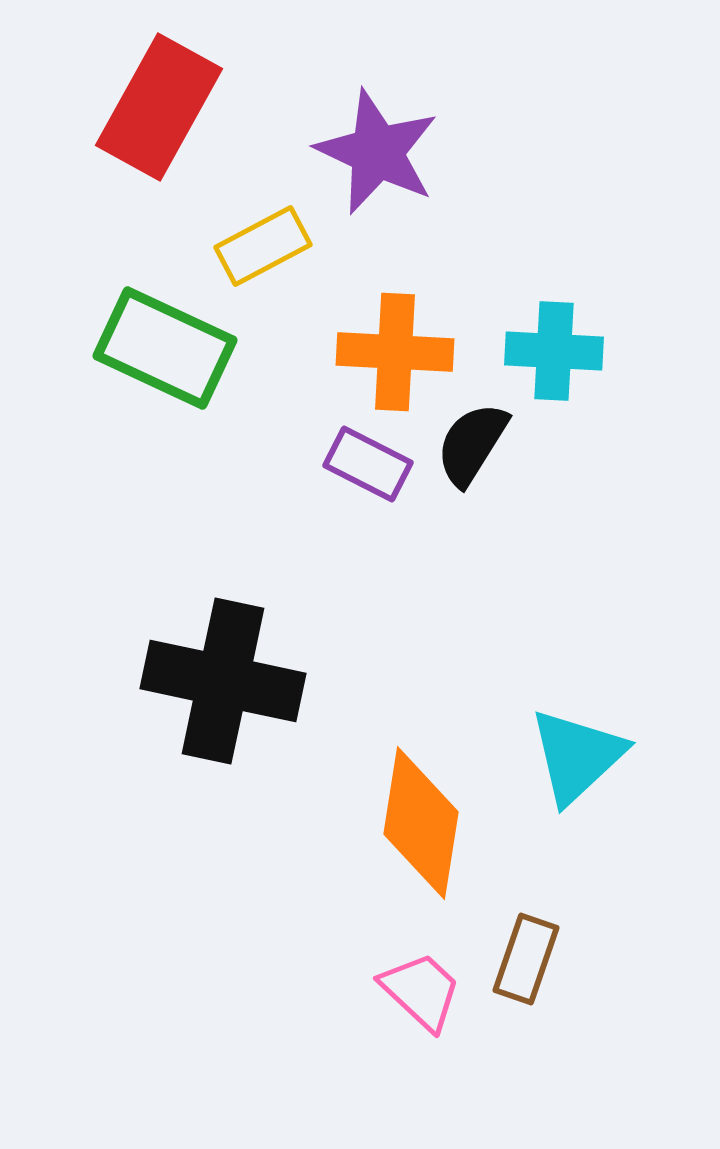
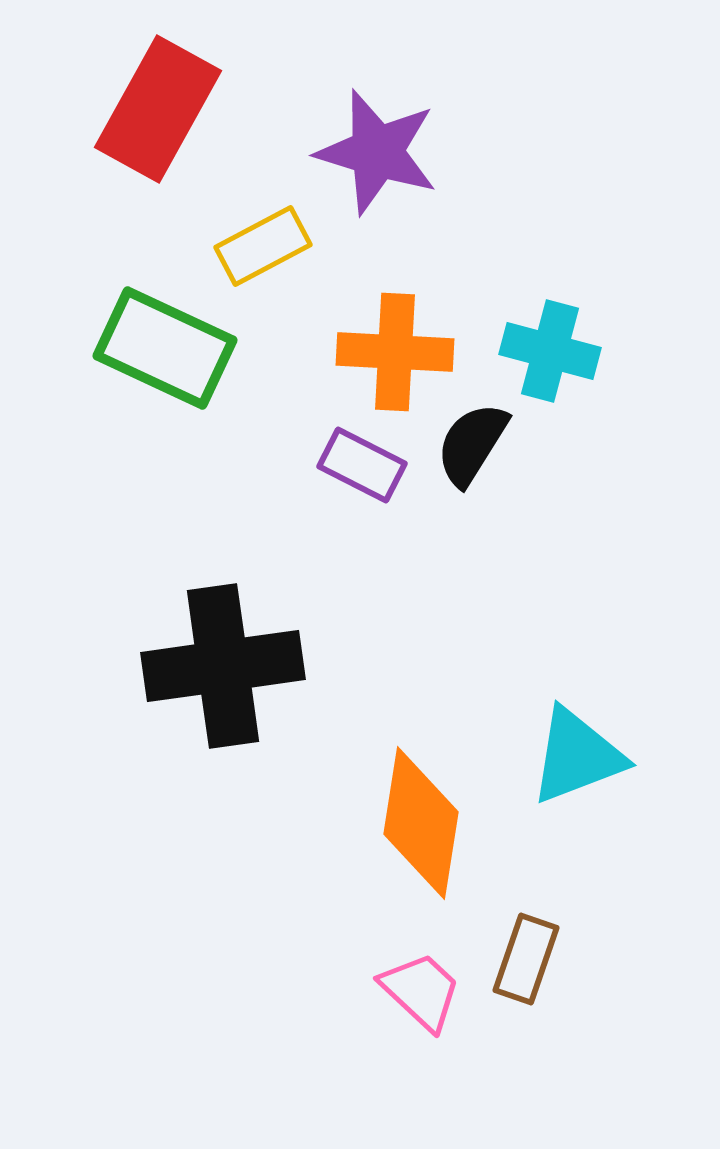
red rectangle: moved 1 px left, 2 px down
purple star: rotated 8 degrees counterclockwise
cyan cross: moved 4 px left; rotated 12 degrees clockwise
purple rectangle: moved 6 px left, 1 px down
black cross: moved 15 px up; rotated 20 degrees counterclockwise
cyan triangle: rotated 22 degrees clockwise
